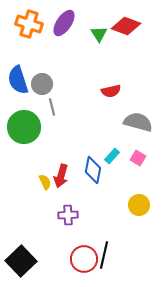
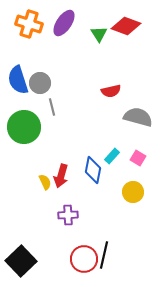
gray circle: moved 2 px left, 1 px up
gray semicircle: moved 5 px up
yellow circle: moved 6 px left, 13 px up
